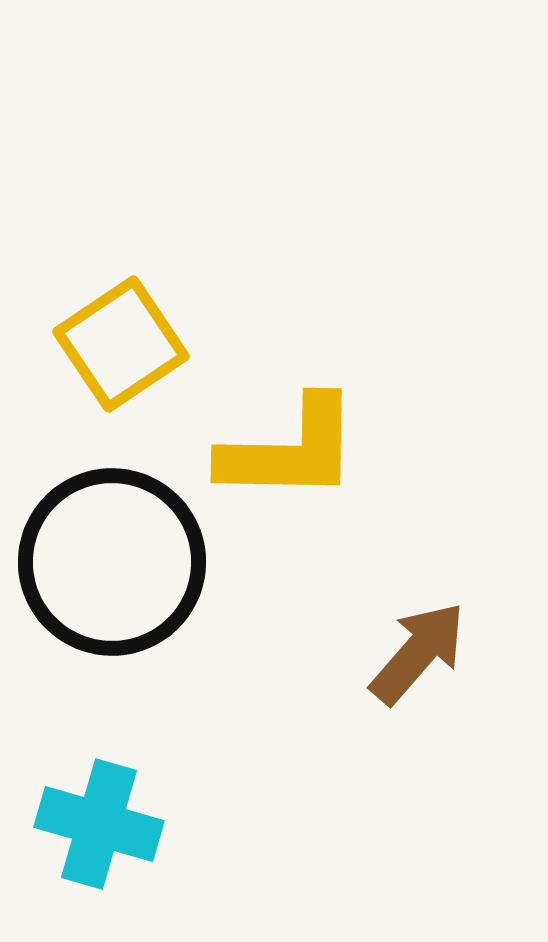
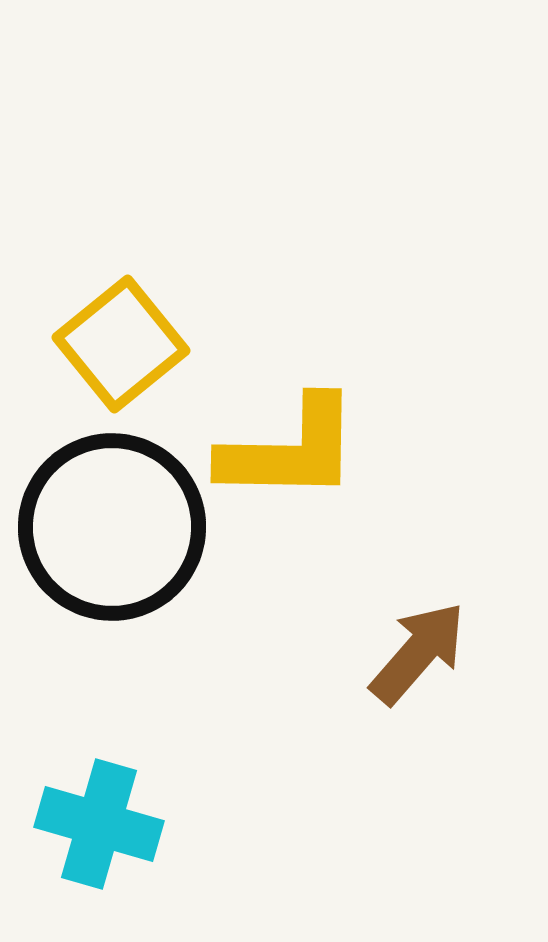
yellow square: rotated 5 degrees counterclockwise
black circle: moved 35 px up
